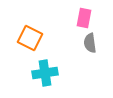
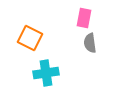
cyan cross: moved 1 px right
